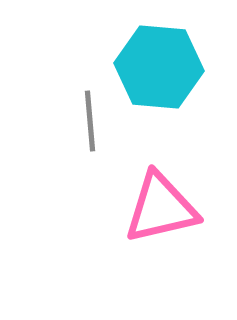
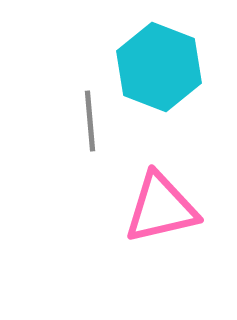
cyan hexagon: rotated 16 degrees clockwise
